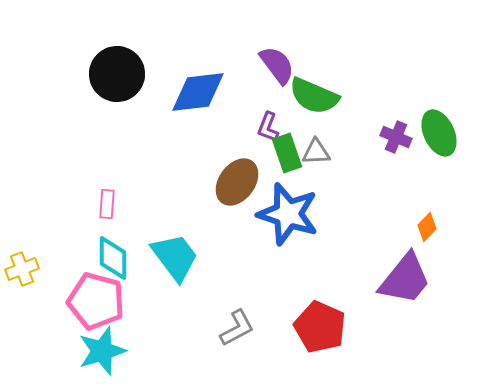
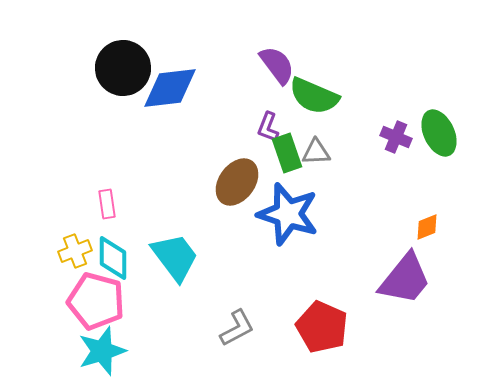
black circle: moved 6 px right, 6 px up
blue diamond: moved 28 px left, 4 px up
pink rectangle: rotated 12 degrees counterclockwise
orange diamond: rotated 24 degrees clockwise
yellow cross: moved 53 px right, 18 px up
red pentagon: moved 2 px right
